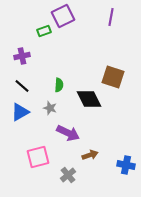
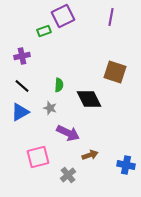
brown square: moved 2 px right, 5 px up
